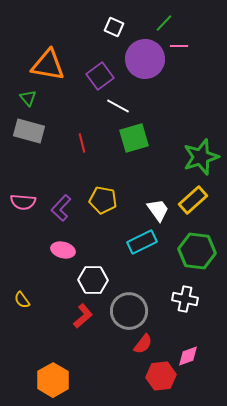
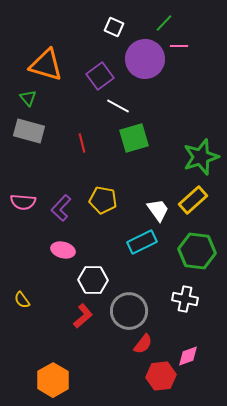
orange triangle: moved 2 px left; rotated 6 degrees clockwise
